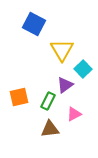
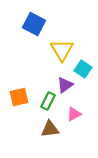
cyan square: rotated 12 degrees counterclockwise
